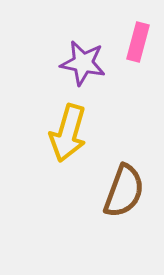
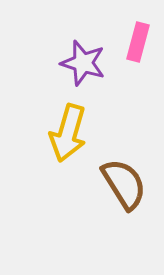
purple star: rotated 6 degrees clockwise
brown semicircle: moved 7 px up; rotated 52 degrees counterclockwise
